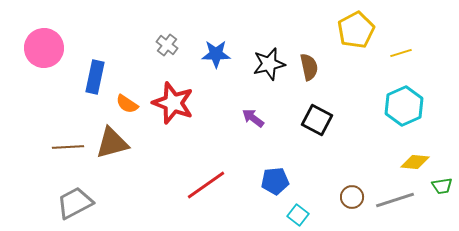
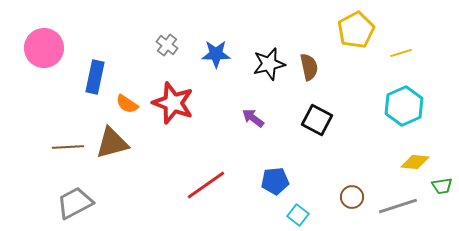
gray line: moved 3 px right, 6 px down
